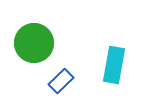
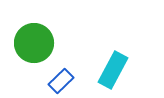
cyan rectangle: moved 1 px left, 5 px down; rotated 18 degrees clockwise
